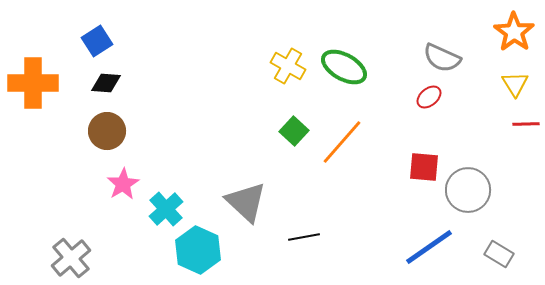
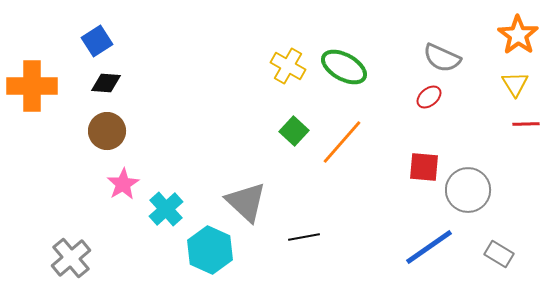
orange star: moved 4 px right, 3 px down
orange cross: moved 1 px left, 3 px down
cyan hexagon: moved 12 px right
